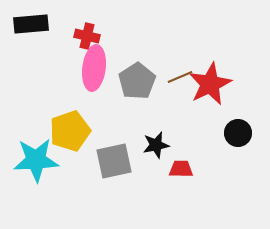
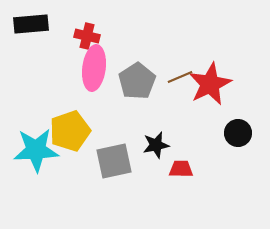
cyan star: moved 10 px up
